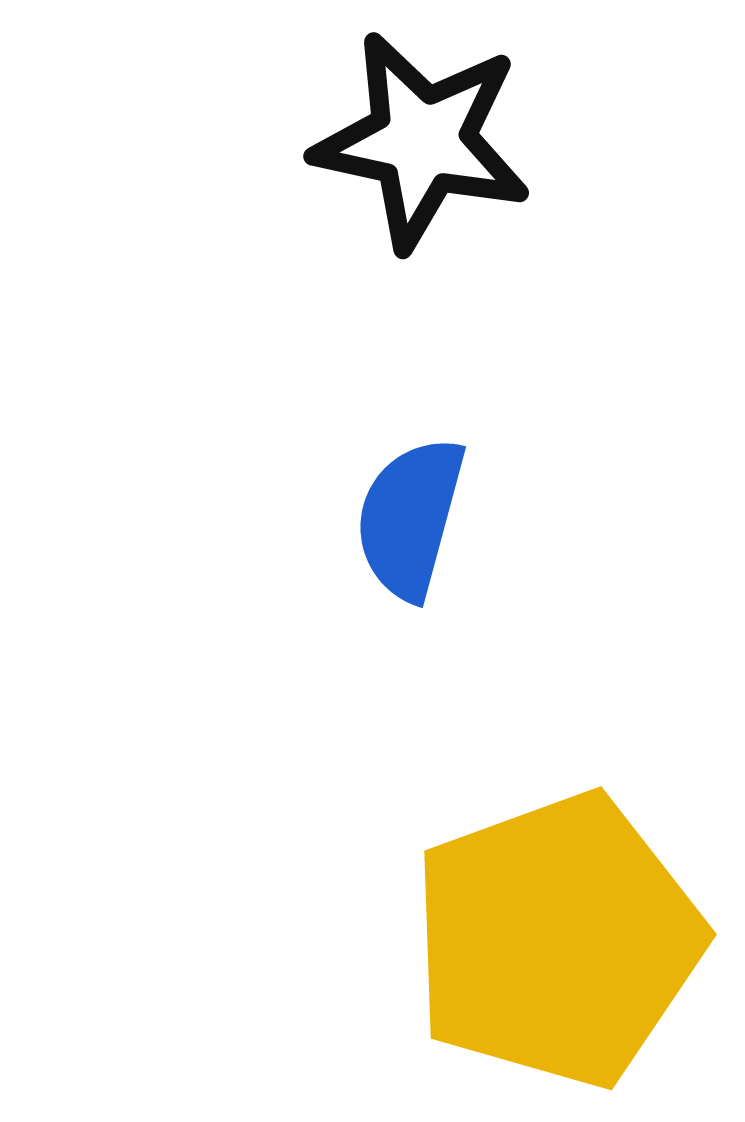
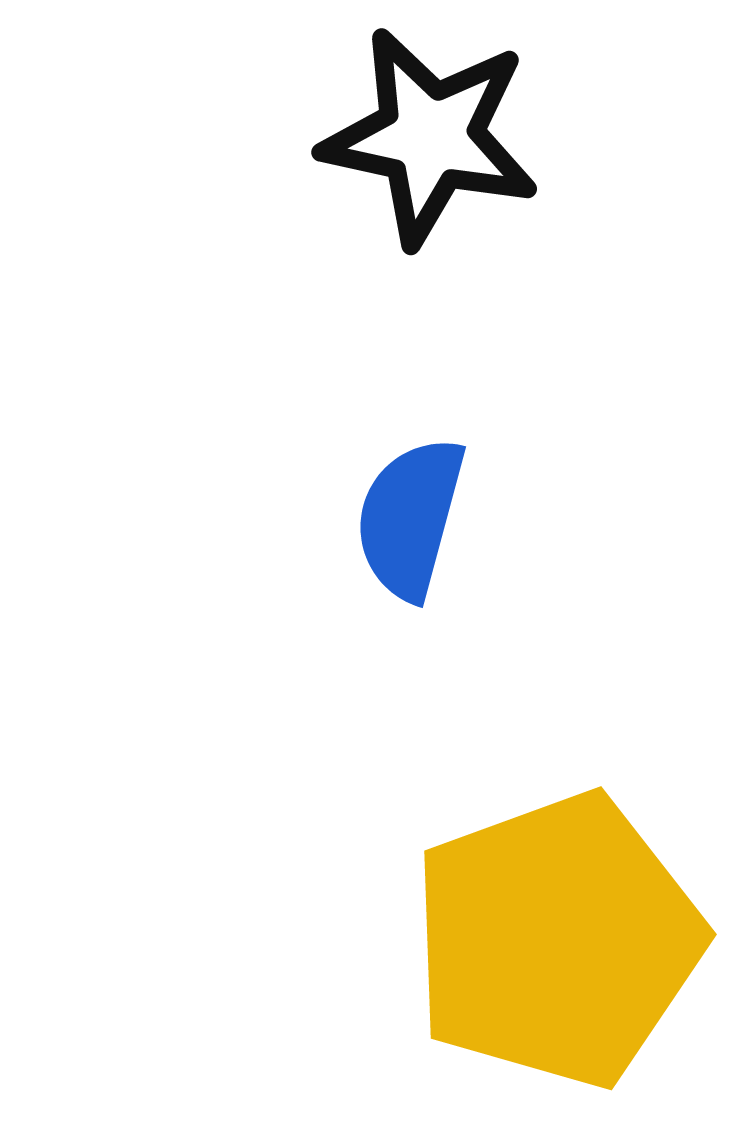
black star: moved 8 px right, 4 px up
